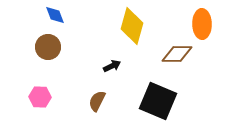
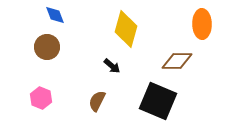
yellow diamond: moved 6 px left, 3 px down
brown circle: moved 1 px left
brown diamond: moved 7 px down
black arrow: rotated 66 degrees clockwise
pink hexagon: moved 1 px right, 1 px down; rotated 20 degrees clockwise
